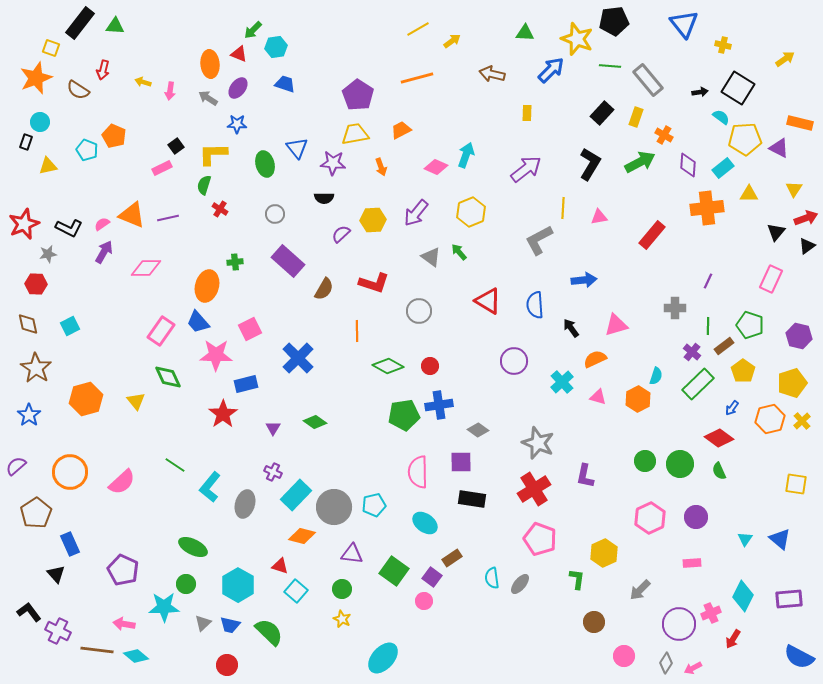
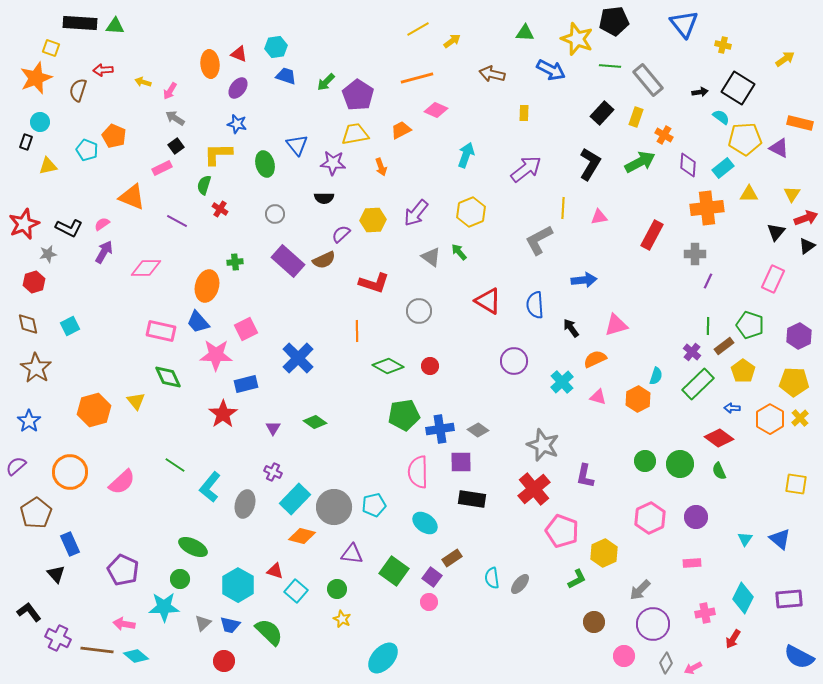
black rectangle at (80, 23): rotated 56 degrees clockwise
green arrow at (253, 30): moved 73 px right, 52 px down
red arrow at (103, 70): rotated 72 degrees clockwise
blue arrow at (551, 70): rotated 72 degrees clockwise
blue trapezoid at (285, 84): moved 1 px right, 8 px up
brown semicircle at (78, 90): rotated 75 degrees clockwise
pink arrow at (170, 91): rotated 24 degrees clockwise
gray arrow at (208, 98): moved 33 px left, 20 px down
yellow rectangle at (527, 113): moved 3 px left
blue star at (237, 124): rotated 12 degrees clockwise
blue triangle at (297, 148): moved 3 px up
yellow L-shape at (213, 154): moved 5 px right
pink diamond at (436, 167): moved 57 px up
yellow triangle at (794, 189): moved 2 px left, 5 px down
orange triangle at (132, 215): moved 18 px up
purple line at (168, 218): moved 9 px right, 3 px down; rotated 40 degrees clockwise
red rectangle at (652, 235): rotated 12 degrees counterclockwise
pink rectangle at (771, 279): moved 2 px right
red hexagon at (36, 284): moved 2 px left, 2 px up; rotated 20 degrees counterclockwise
brown semicircle at (324, 289): moved 29 px up; rotated 35 degrees clockwise
gray cross at (675, 308): moved 20 px right, 54 px up
pink square at (250, 329): moved 4 px left
pink rectangle at (161, 331): rotated 68 degrees clockwise
purple hexagon at (799, 336): rotated 20 degrees clockwise
yellow pentagon at (792, 383): moved 2 px right, 1 px up; rotated 20 degrees clockwise
orange hexagon at (86, 399): moved 8 px right, 11 px down
blue cross at (439, 405): moved 1 px right, 24 px down
blue arrow at (732, 408): rotated 56 degrees clockwise
blue star at (29, 415): moved 6 px down
orange hexagon at (770, 419): rotated 16 degrees counterclockwise
yellow cross at (802, 421): moved 2 px left, 3 px up
gray star at (538, 443): moved 5 px right, 2 px down
red cross at (534, 489): rotated 8 degrees counterclockwise
cyan rectangle at (296, 495): moved 1 px left, 4 px down
pink pentagon at (540, 539): moved 22 px right, 8 px up
red triangle at (280, 566): moved 5 px left, 5 px down
green L-shape at (577, 579): rotated 55 degrees clockwise
green circle at (186, 584): moved 6 px left, 5 px up
green circle at (342, 589): moved 5 px left
cyan diamond at (743, 596): moved 2 px down
pink circle at (424, 601): moved 5 px right, 1 px down
pink cross at (711, 613): moved 6 px left; rotated 12 degrees clockwise
purple circle at (679, 624): moved 26 px left
purple cross at (58, 631): moved 7 px down
red circle at (227, 665): moved 3 px left, 4 px up
